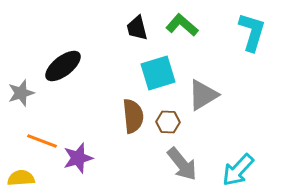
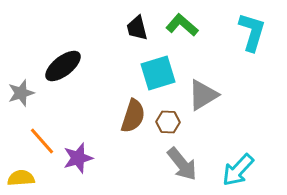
brown semicircle: rotated 24 degrees clockwise
orange line: rotated 28 degrees clockwise
